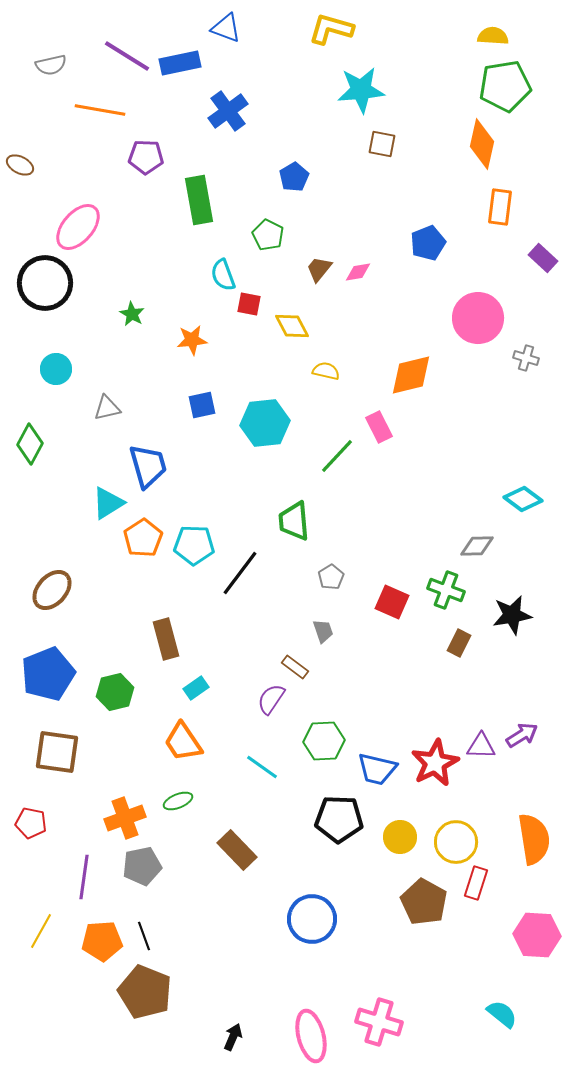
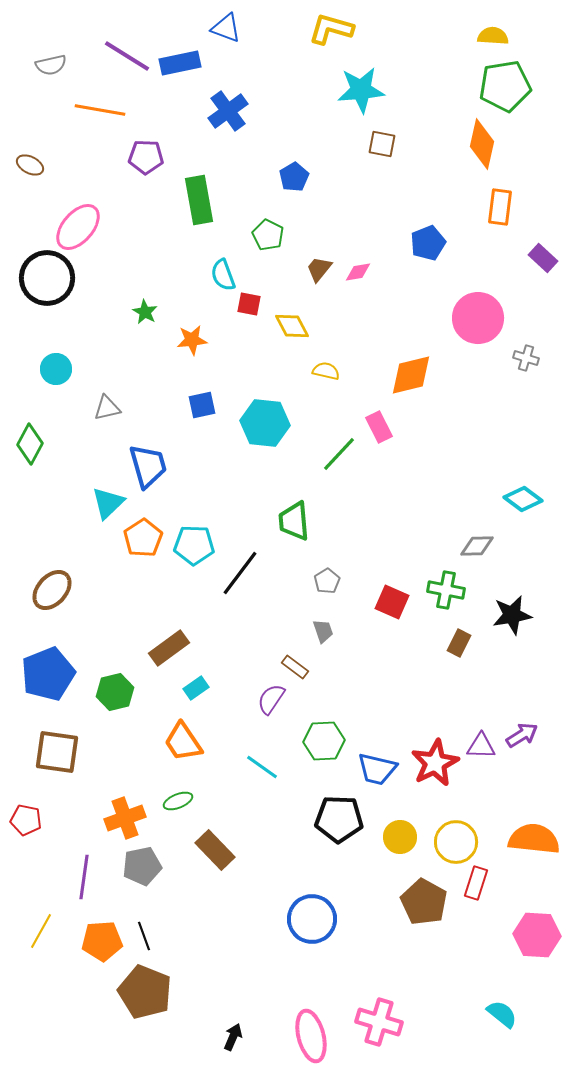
brown ellipse at (20, 165): moved 10 px right
black circle at (45, 283): moved 2 px right, 5 px up
green star at (132, 314): moved 13 px right, 2 px up
cyan hexagon at (265, 423): rotated 12 degrees clockwise
green line at (337, 456): moved 2 px right, 2 px up
cyan triangle at (108, 503): rotated 12 degrees counterclockwise
gray pentagon at (331, 577): moved 4 px left, 4 px down
green cross at (446, 590): rotated 9 degrees counterclockwise
brown rectangle at (166, 639): moved 3 px right, 9 px down; rotated 69 degrees clockwise
red pentagon at (31, 823): moved 5 px left, 3 px up
orange semicircle at (534, 839): rotated 75 degrees counterclockwise
brown rectangle at (237, 850): moved 22 px left
